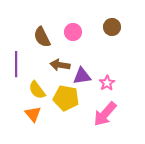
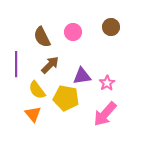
brown circle: moved 1 px left
brown arrow: moved 10 px left; rotated 126 degrees clockwise
